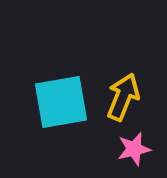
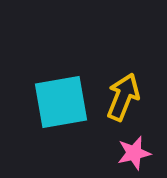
pink star: moved 4 px down
